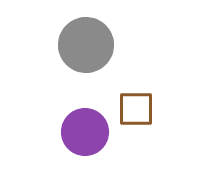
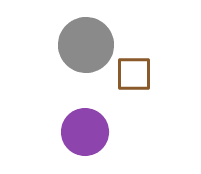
brown square: moved 2 px left, 35 px up
